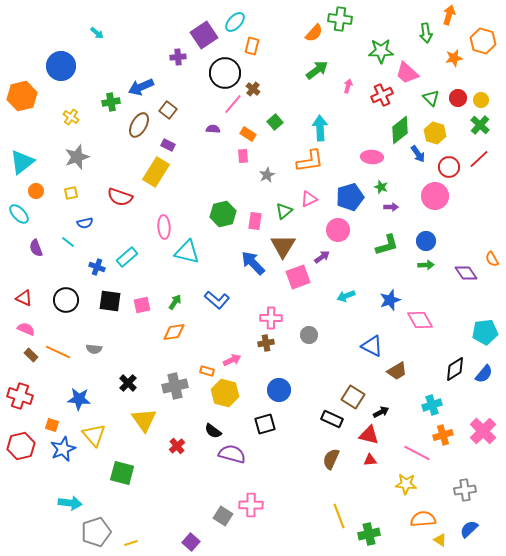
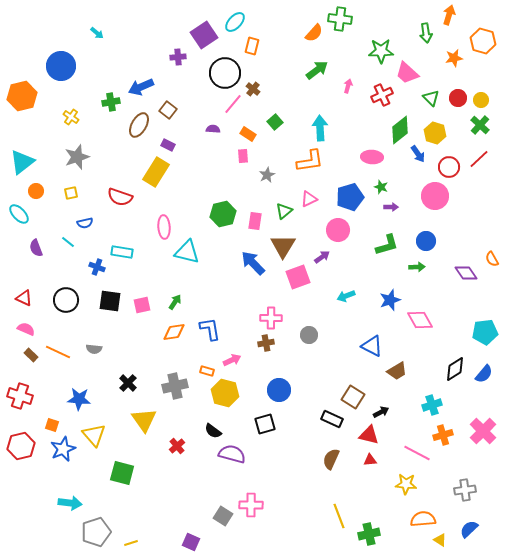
cyan rectangle at (127, 257): moved 5 px left, 5 px up; rotated 50 degrees clockwise
green arrow at (426, 265): moved 9 px left, 2 px down
blue L-shape at (217, 300): moved 7 px left, 29 px down; rotated 140 degrees counterclockwise
purple square at (191, 542): rotated 18 degrees counterclockwise
